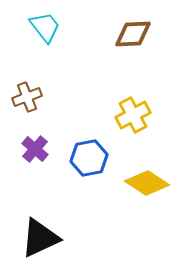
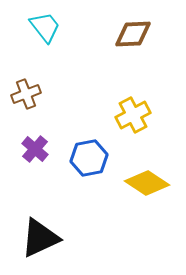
brown cross: moved 1 px left, 3 px up
